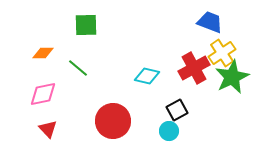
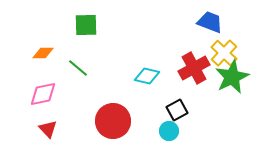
yellow cross: moved 2 px right; rotated 12 degrees counterclockwise
